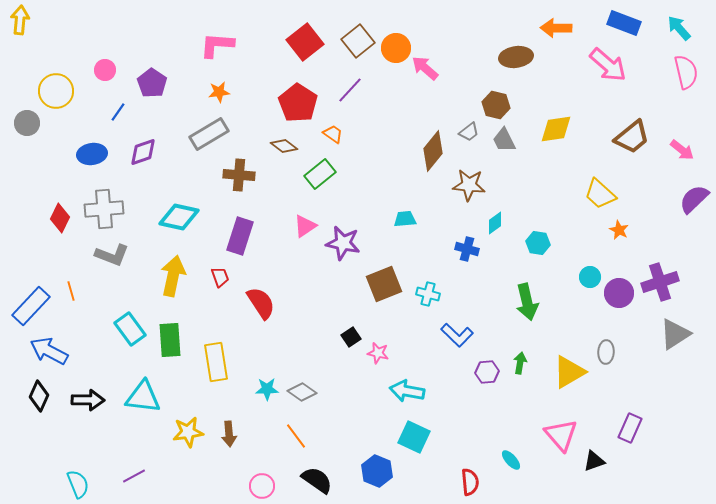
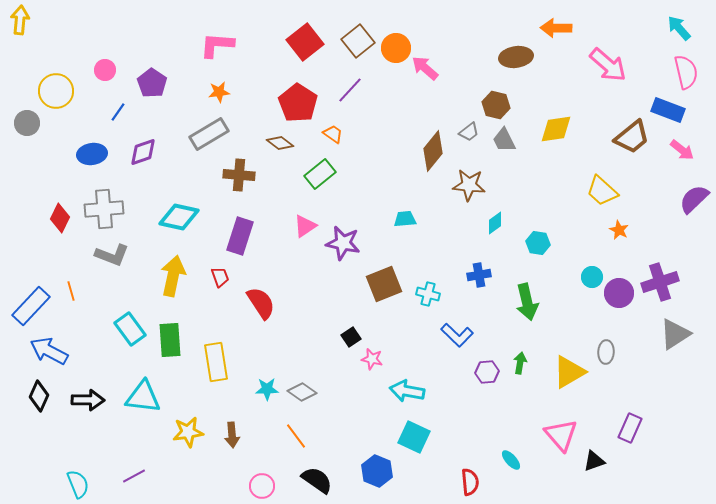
blue rectangle at (624, 23): moved 44 px right, 87 px down
brown diamond at (284, 146): moved 4 px left, 3 px up
yellow trapezoid at (600, 194): moved 2 px right, 3 px up
blue cross at (467, 249): moved 12 px right, 26 px down; rotated 25 degrees counterclockwise
cyan circle at (590, 277): moved 2 px right
pink star at (378, 353): moved 6 px left, 6 px down
brown arrow at (229, 434): moved 3 px right, 1 px down
